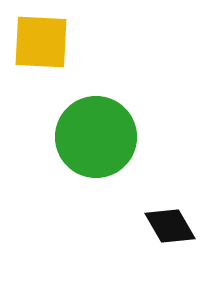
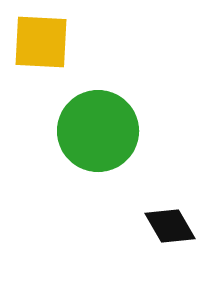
green circle: moved 2 px right, 6 px up
